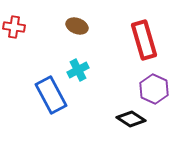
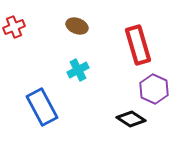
red cross: rotated 30 degrees counterclockwise
red rectangle: moved 6 px left, 5 px down
blue rectangle: moved 9 px left, 12 px down
